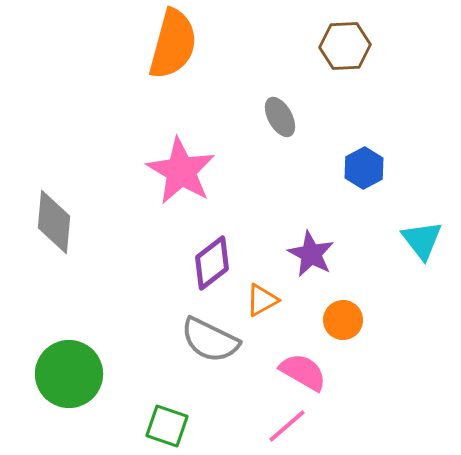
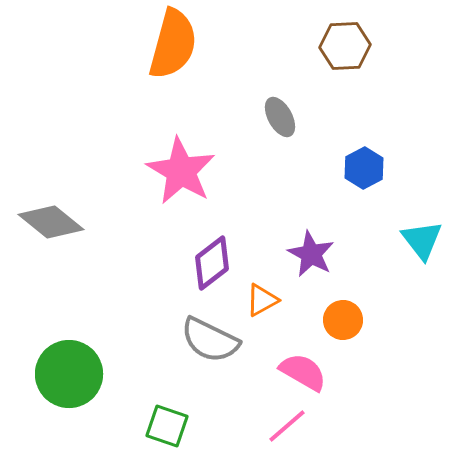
gray diamond: moved 3 px left; rotated 56 degrees counterclockwise
